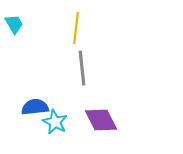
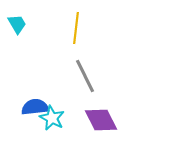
cyan trapezoid: moved 3 px right
gray line: moved 3 px right, 8 px down; rotated 20 degrees counterclockwise
cyan star: moved 3 px left, 4 px up
